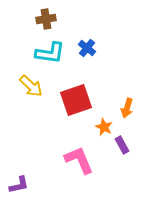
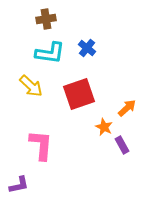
red square: moved 3 px right, 6 px up
orange arrow: rotated 150 degrees counterclockwise
pink L-shape: moved 38 px left, 15 px up; rotated 28 degrees clockwise
